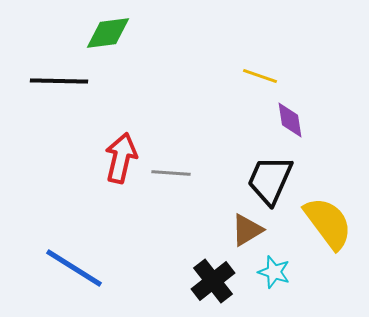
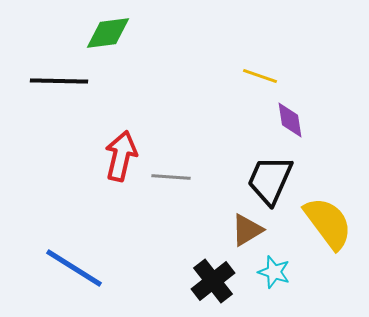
red arrow: moved 2 px up
gray line: moved 4 px down
